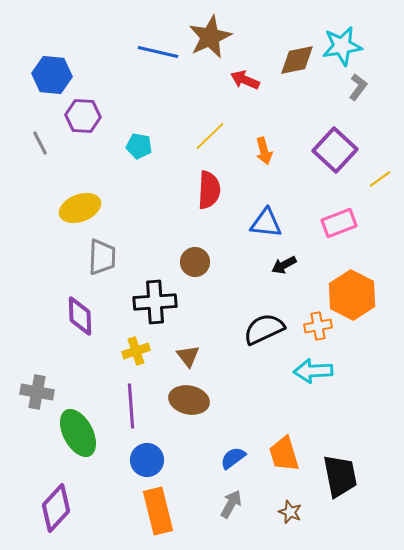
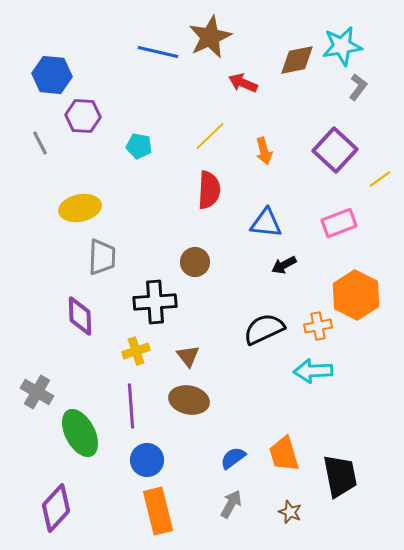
red arrow at (245, 80): moved 2 px left, 3 px down
yellow ellipse at (80, 208): rotated 9 degrees clockwise
orange hexagon at (352, 295): moved 4 px right
gray cross at (37, 392): rotated 20 degrees clockwise
green ellipse at (78, 433): moved 2 px right
